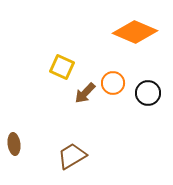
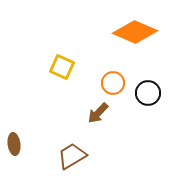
brown arrow: moved 13 px right, 20 px down
